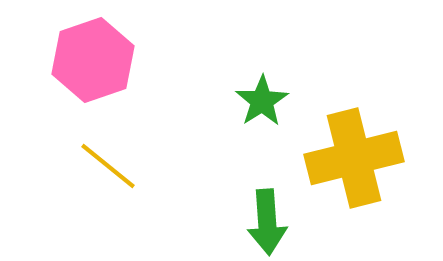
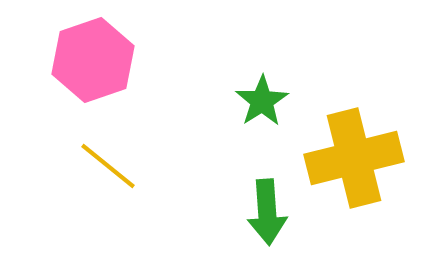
green arrow: moved 10 px up
